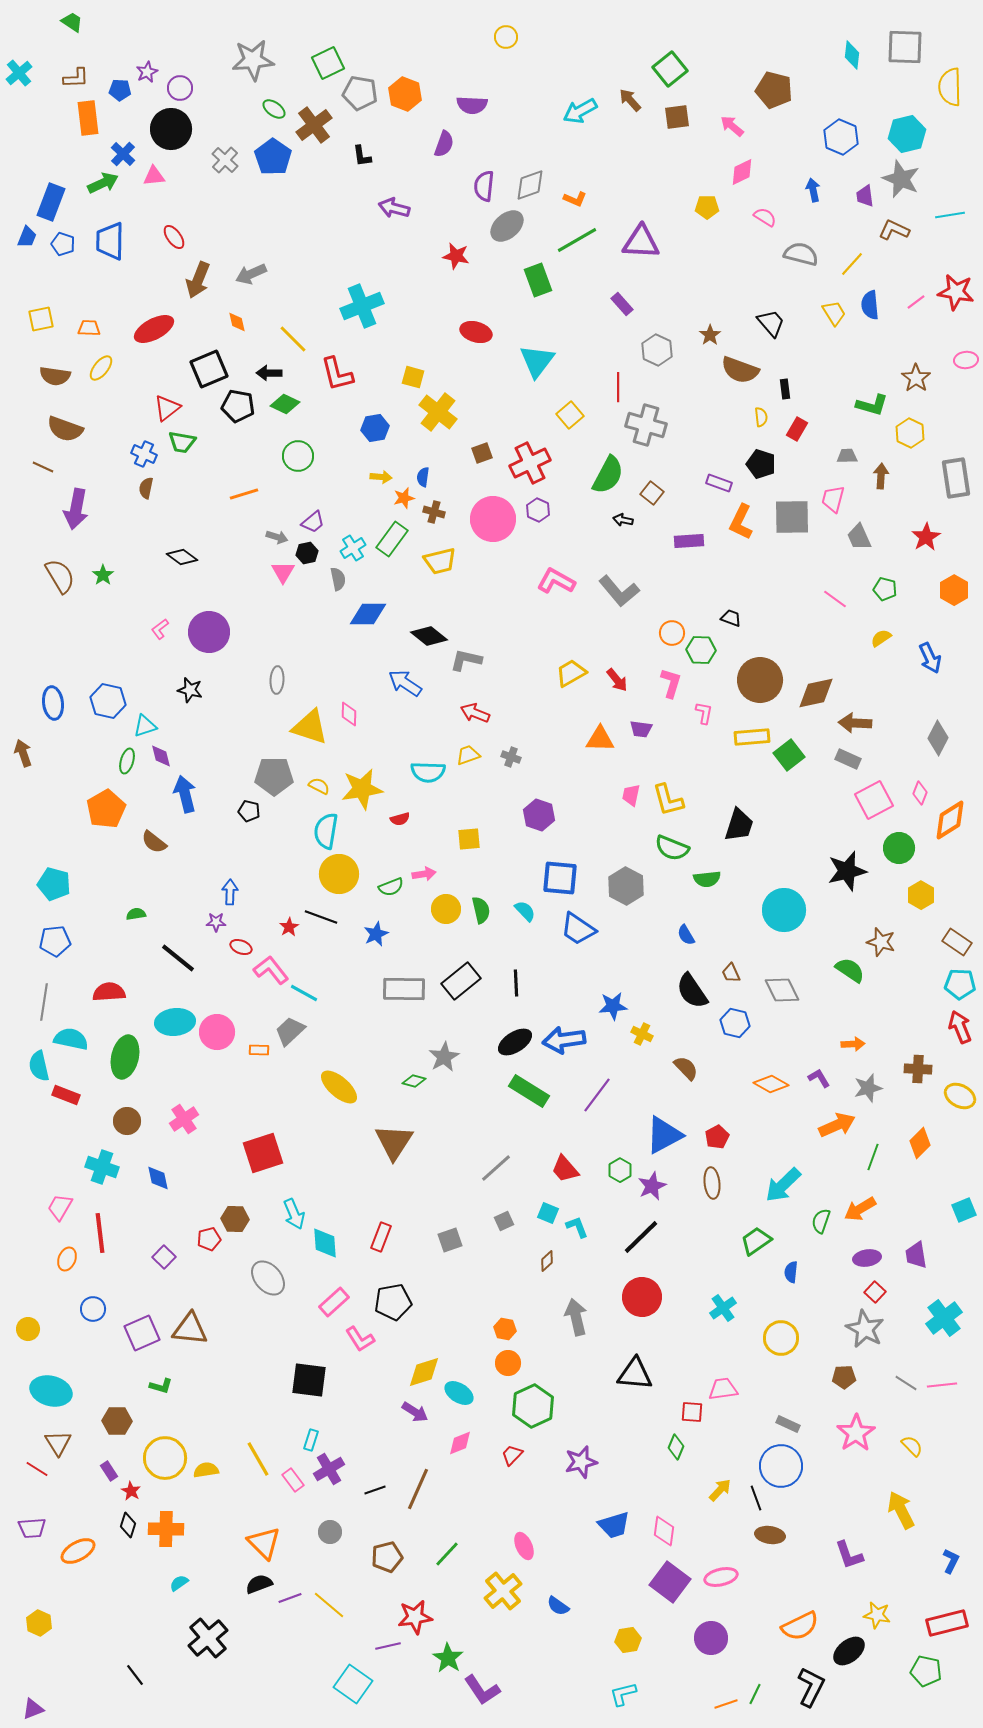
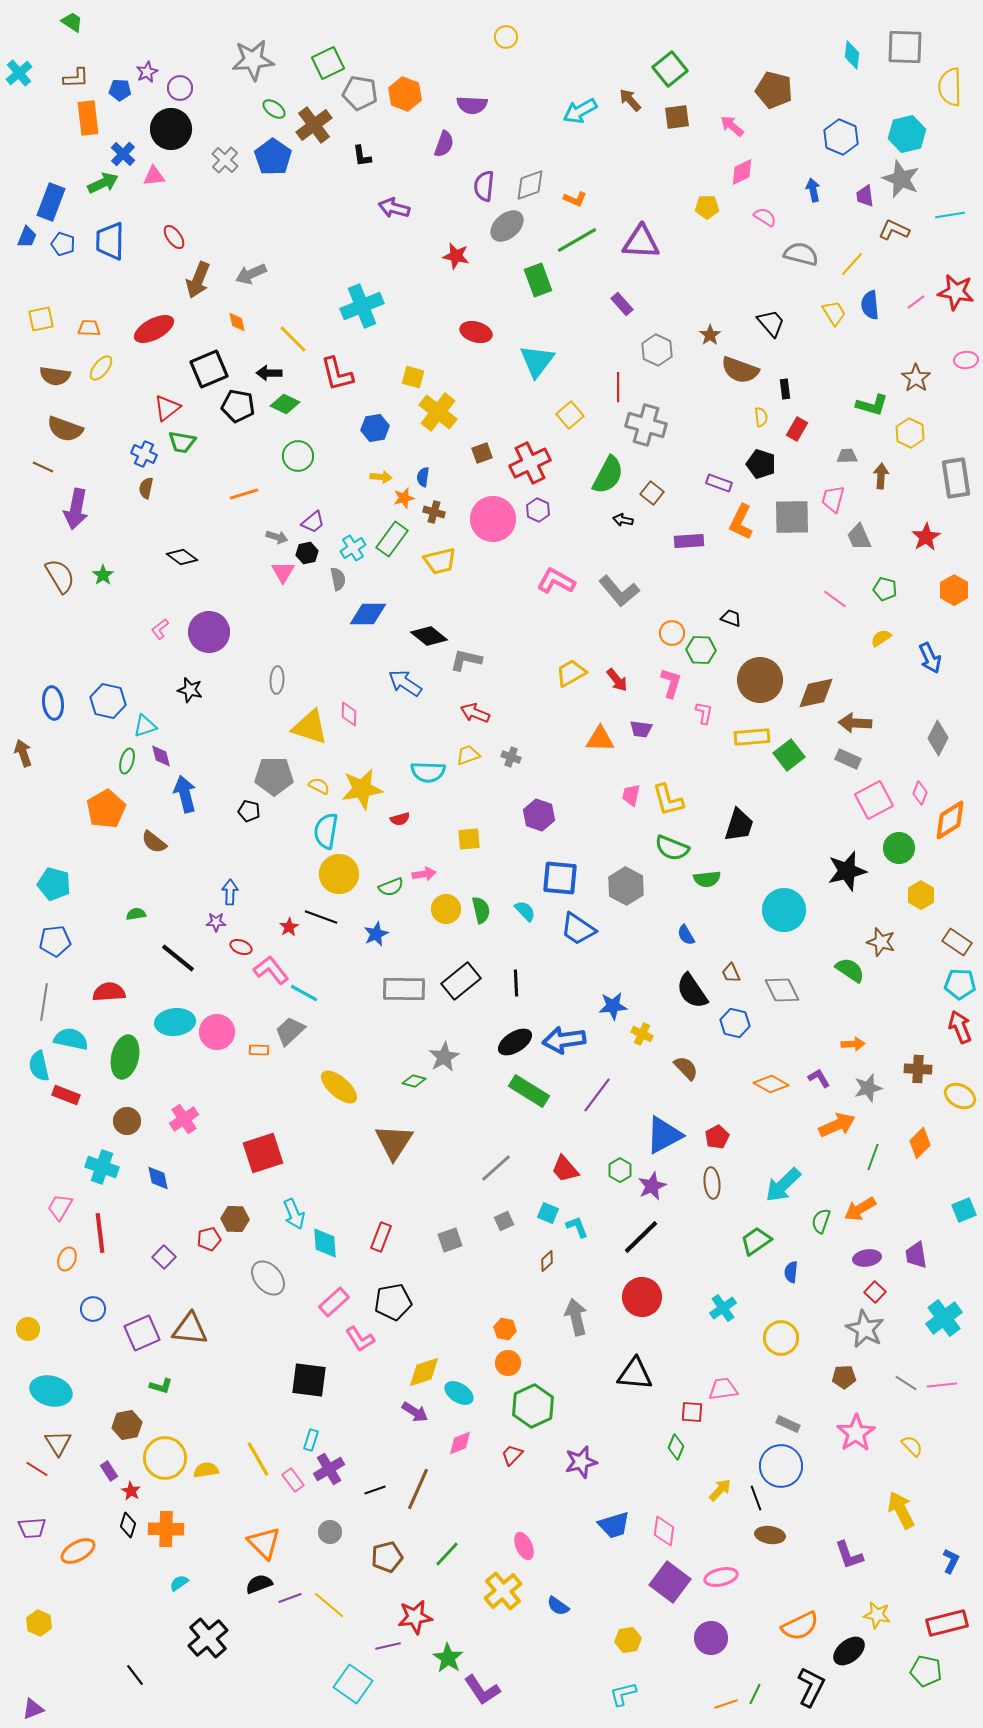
brown hexagon at (117, 1421): moved 10 px right, 4 px down; rotated 12 degrees counterclockwise
